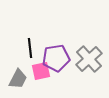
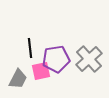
purple pentagon: moved 1 px down
